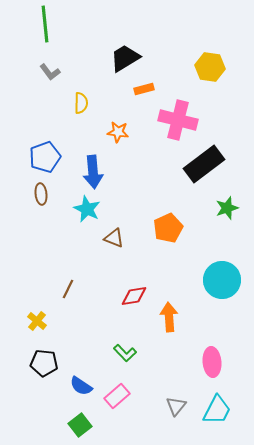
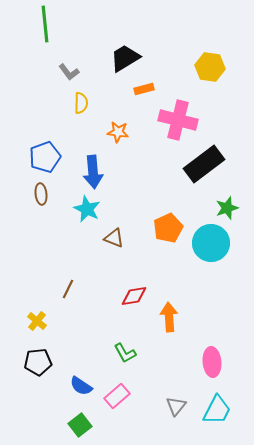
gray L-shape: moved 19 px right
cyan circle: moved 11 px left, 37 px up
green L-shape: rotated 15 degrees clockwise
black pentagon: moved 6 px left, 1 px up; rotated 12 degrees counterclockwise
